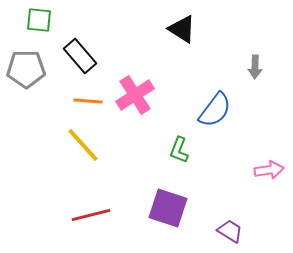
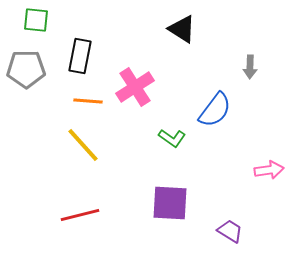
green square: moved 3 px left
black rectangle: rotated 52 degrees clockwise
gray arrow: moved 5 px left
pink cross: moved 8 px up
green L-shape: moved 7 px left, 12 px up; rotated 76 degrees counterclockwise
purple square: moved 2 px right, 5 px up; rotated 15 degrees counterclockwise
red line: moved 11 px left
